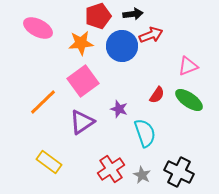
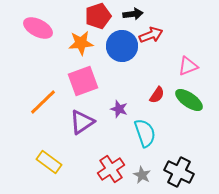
pink square: rotated 16 degrees clockwise
